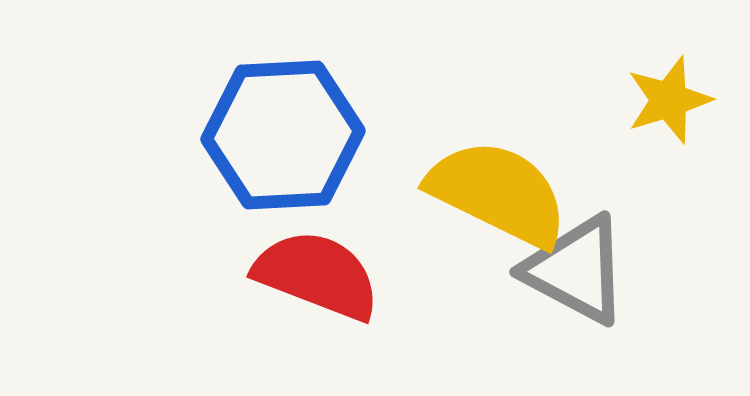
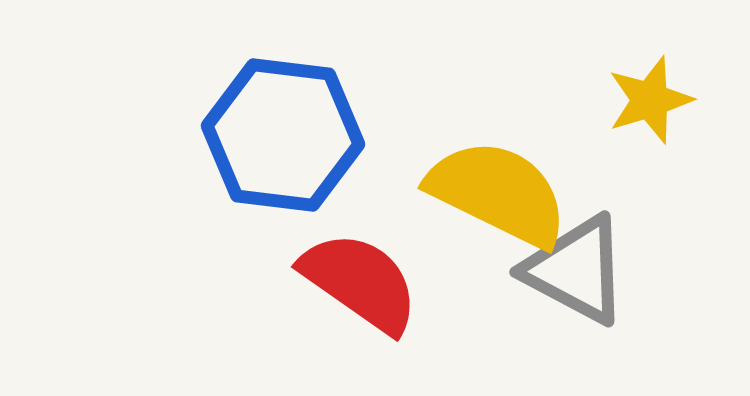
yellow star: moved 19 px left
blue hexagon: rotated 10 degrees clockwise
red semicircle: moved 43 px right, 7 px down; rotated 14 degrees clockwise
